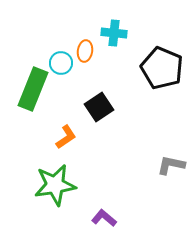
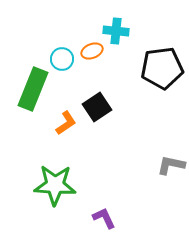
cyan cross: moved 2 px right, 2 px up
orange ellipse: moved 7 px right; rotated 60 degrees clockwise
cyan circle: moved 1 px right, 4 px up
black pentagon: rotated 30 degrees counterclockwise
black square: moved 2 px left
orange L-shape: moved 14 px up
green star: rotated 12 degrees clockwise
purple L-shape: rotated 25 degrees clockwise
